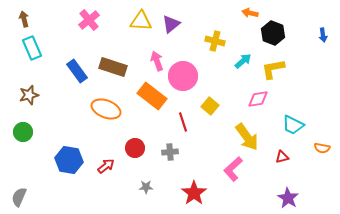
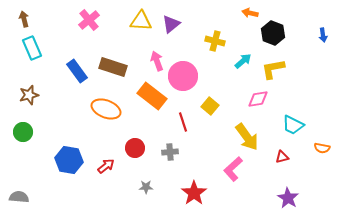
gray semicircle: rotated 72 degrees clockwise
